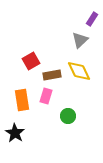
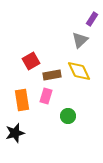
black star: rotated 24 degrees clockwise
